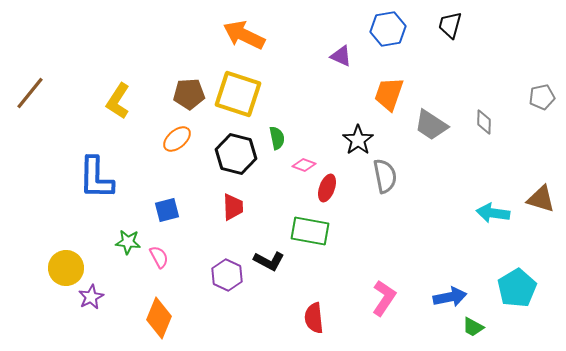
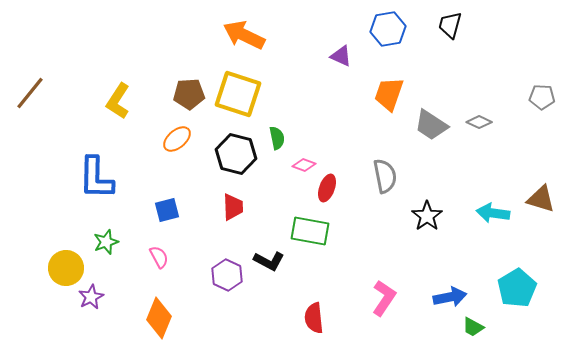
gray pentagon: rotated 15 degrees clockwise
gray diamond: moved 5 px left; rotated 65 degrees counterclockwise
black star: moved 69 px right, 76 px down
green star: moved 22 px left; rotated 25 degrees counterclockwise
